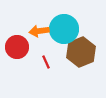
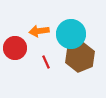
cyan circle: moved 7 px right, 5 px down
red circle: moved 2 px left, 1 px down
brown hexagon: moved 1 px left, 5 px down
